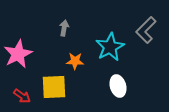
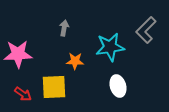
cyan star: rotated 20 degrees clockwise
pink star: rotated 24 degrees clockwise
red arrow: moved 1 px right, 2 px up
